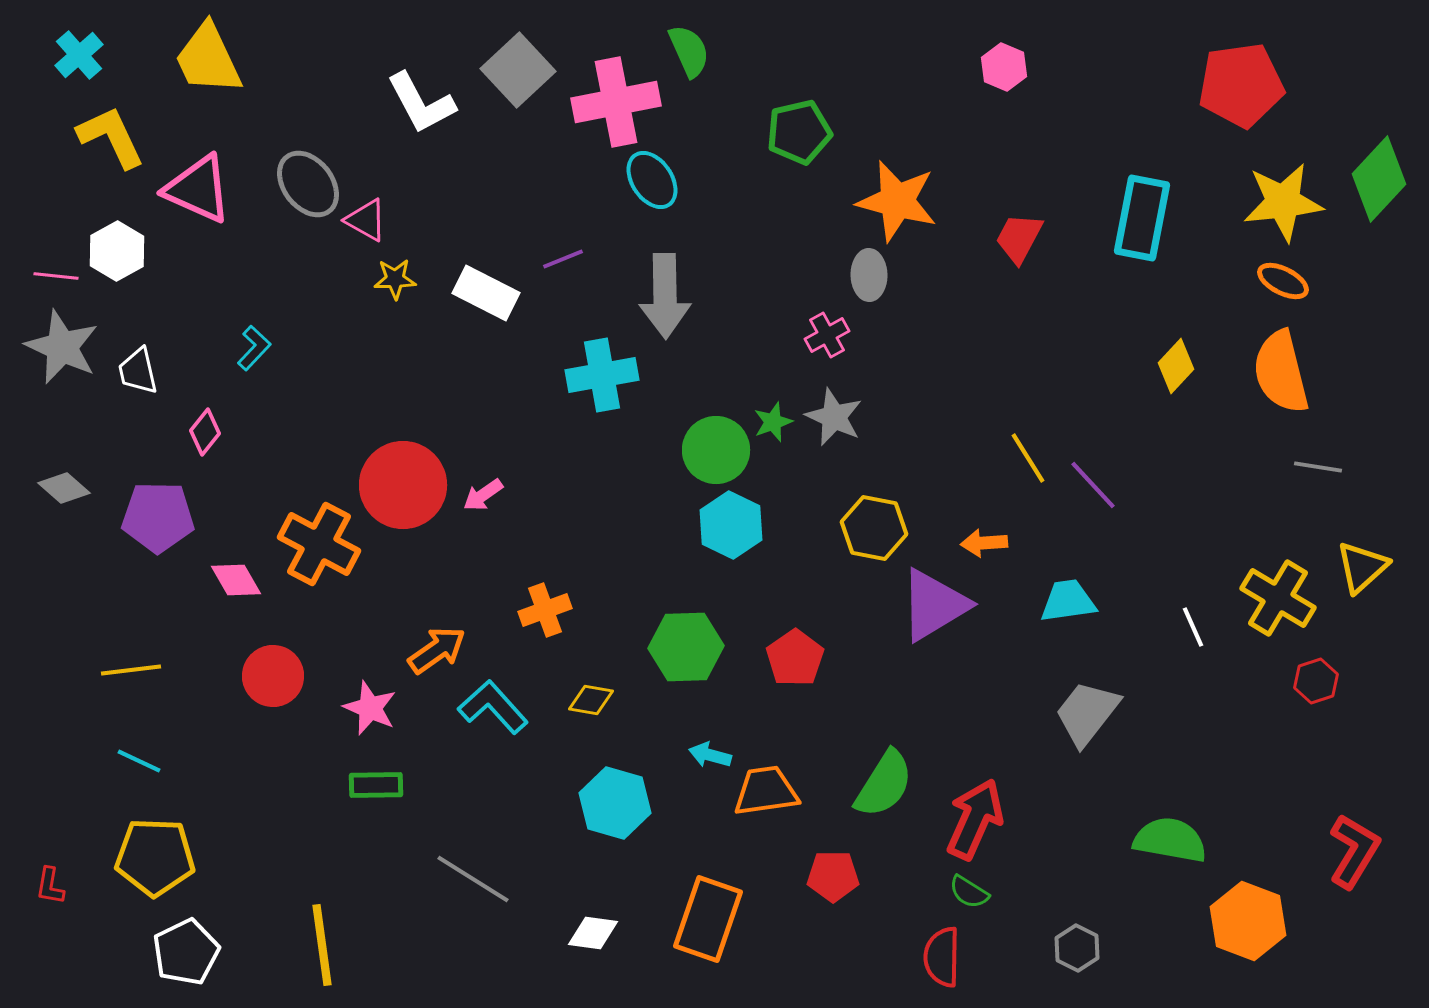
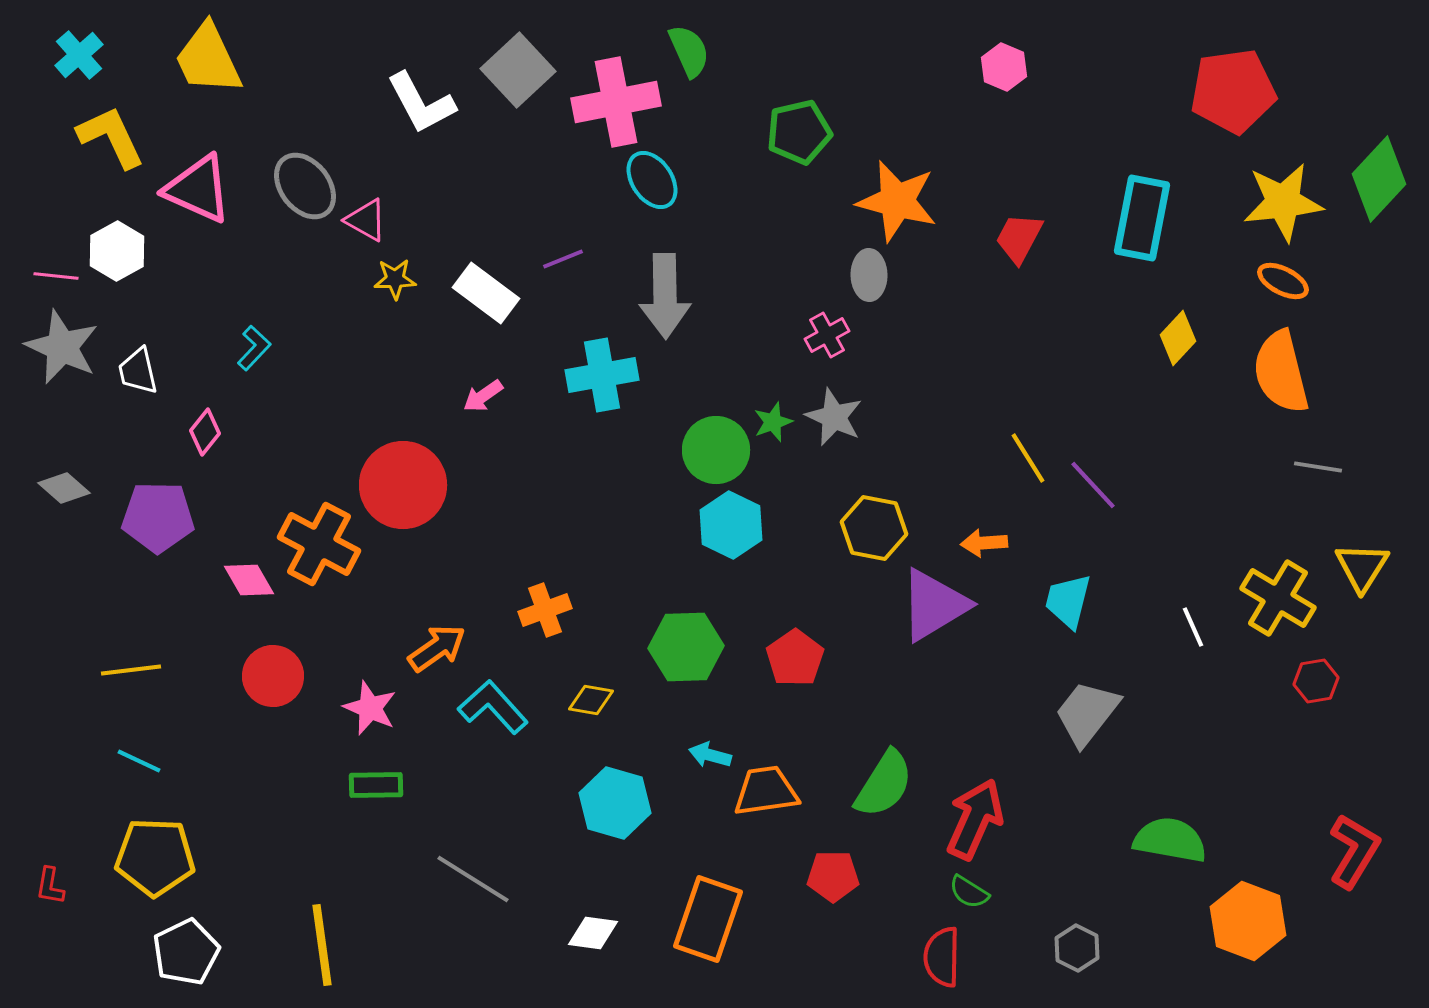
red pentagon at (1241, 85): moved 8 px left, 6 px down
gray ellipse at (308, 184): moved 3 px left, 2 px down
white rectangle at (486, 293): rotated 10 degrees clockwise
yellow diamond at (1176, 366): moved 2 px right, 28 px up
pink arrow at (483, 495): moved 99 px up
yellow triangle at (1362, 567): rotated 16 degrees counterclockwise
pink diamond at (236, 580): moved 13 px right
cyan trapezoid at (1068, 601): rotated 68 degrees counterclockwise
orange arrow at (437, 650): moved 2 px up
red hexagon at (1316, 681): rotated 9 degrees clockwise
